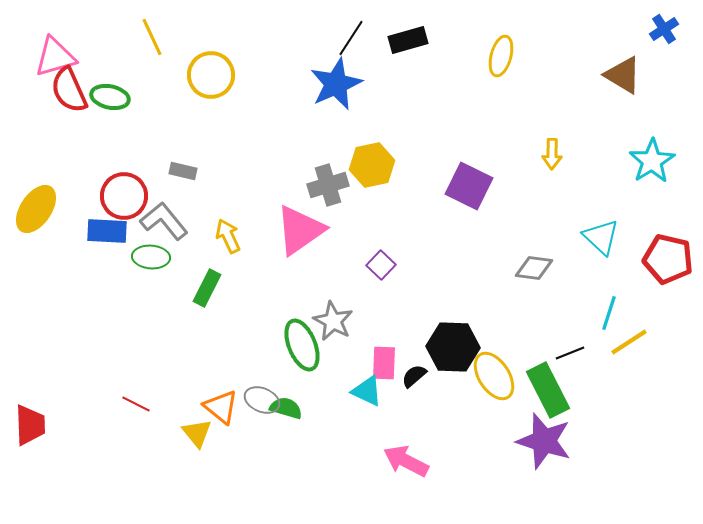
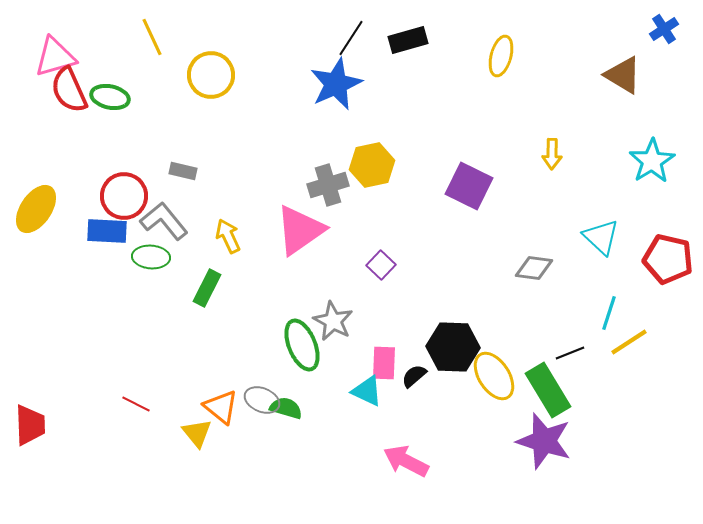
green rectangle at (548, 390): rotated 4 degrees counterclockwise
